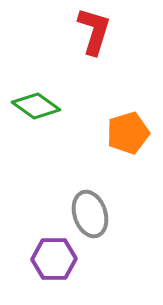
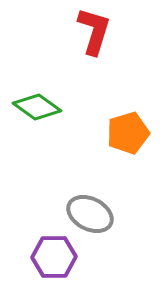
green diamond: moved 1 px right, 1 px down
gray ellipse: rotated 45 degrees counterclockwise
purple hexagon: moved 2 px up
